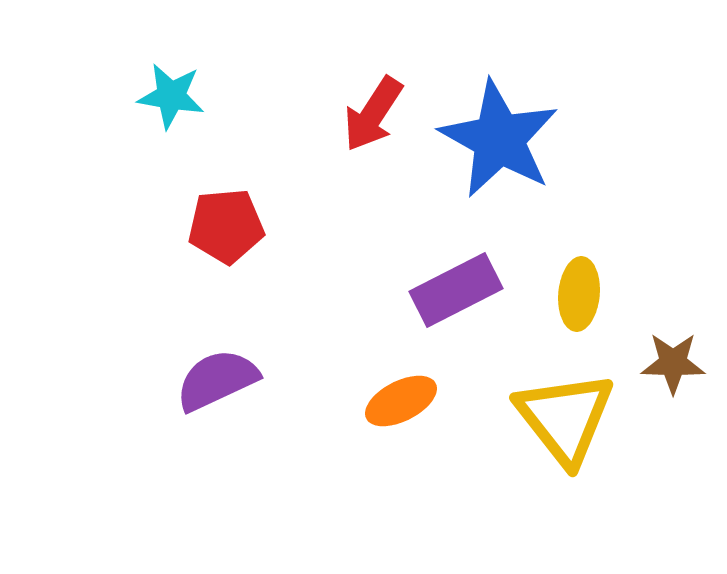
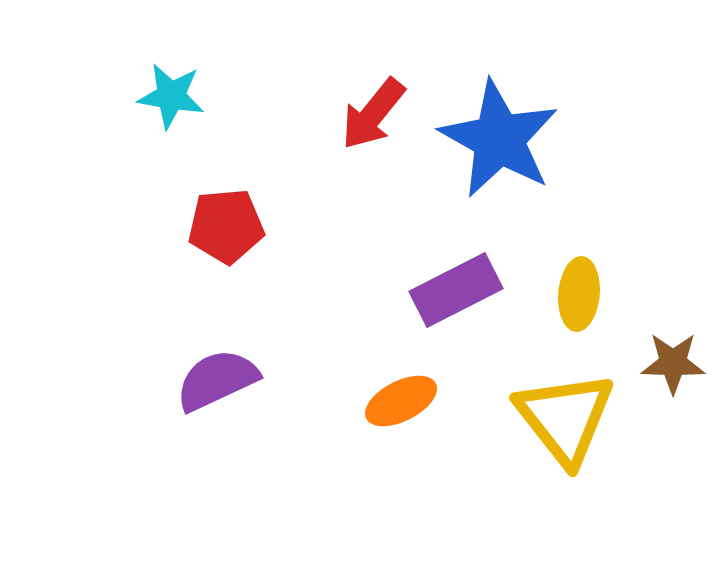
red arrow: rotated 6 degrees clockwise
